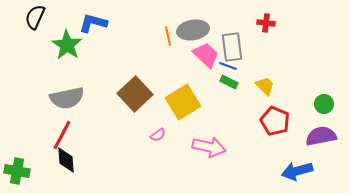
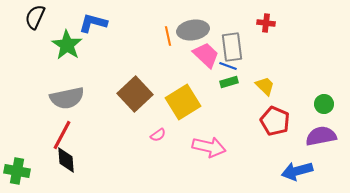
green rectangle: rotated 42 degrees counterclockwise
